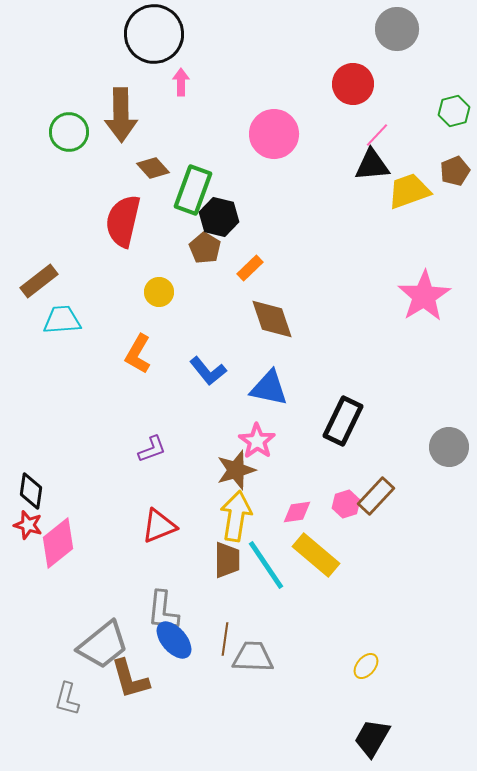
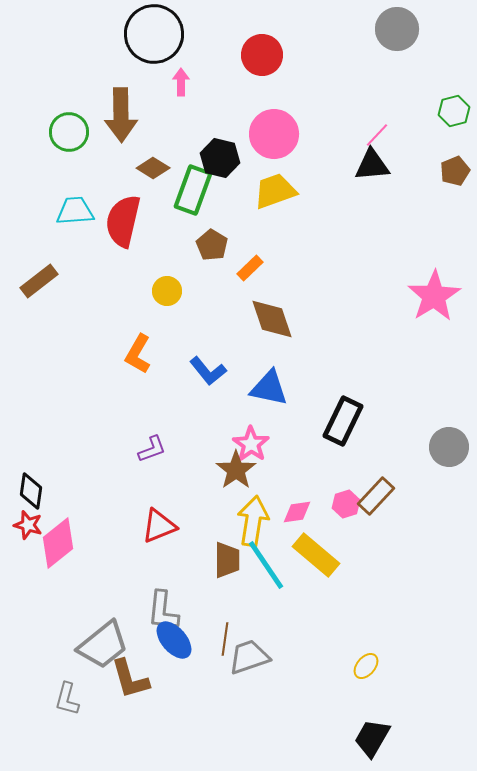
red circle at (353, 84): moved 91 px left, 29 px up
brown diamond at (153, 168): rotated 16 degrees counterclockwise
yellow trapezoid at (409, 191): moved 134 px left
black hexagon at (219, 217): moved 1 px right, 59 px up
brown pentagon at (205, 248): moved 7 px right, 3 px up
yellow circle at (159, 292): moved 8 px right, 1 px up
pink star at (424, 296): moved 10 px right
cyan trapezoid at (62, 320): moved 13 px right, 109 px up
pink star at (257, 441): moved 6 px left, 3 px down
brown star at (236, 470): rotated 18 degrees counterclockwise
yellow arrow at (236, 516): moved 17 px right, 5 px down
gray trapezoid at (253, 657): moved 4 px left; rotated 21 degrees counterclockwise
